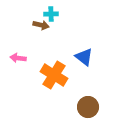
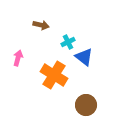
cyan cross: moved 17 px right, 28 px down; rotated 24 degrees counterclockwise
pink arrow: rotated 98 degrees clockwise
brown circle: moved 2 px left, 2 px up
